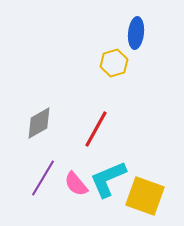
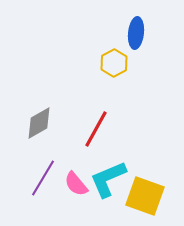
yellow hexagon: rotated 12 degrees counterclockwise
